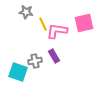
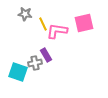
gray star: moved 1 px left, 2 px down
purple rectangle: moved 8 px left, 1 px up
gray cross: moved 2 px down
